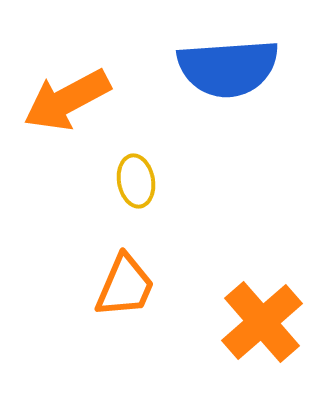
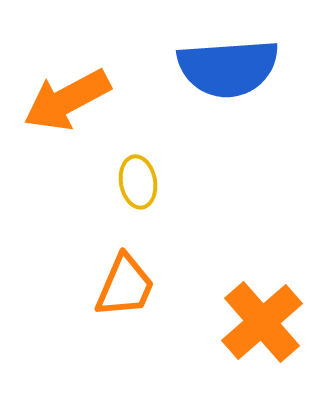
yellow ellipse: moved 2 px right, 1 px down
